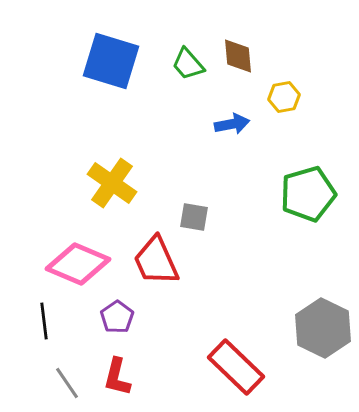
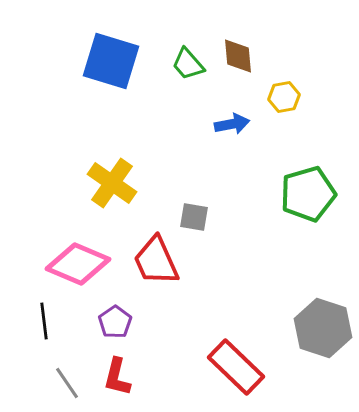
purple pentagon: moved 2 px left, 5 px down
gray hexagon: rotated 8 degrees counterclockwise
